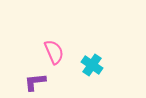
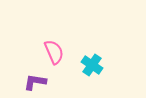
purple L-shape: rotated 15 degrees clockwise
